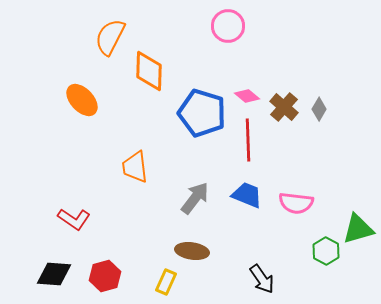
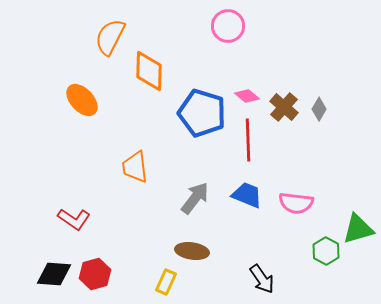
red hexagon: moved 10 px left, 2 px up
